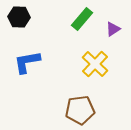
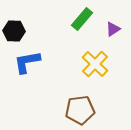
black hexagon: moved 5 px left, 14 px down
